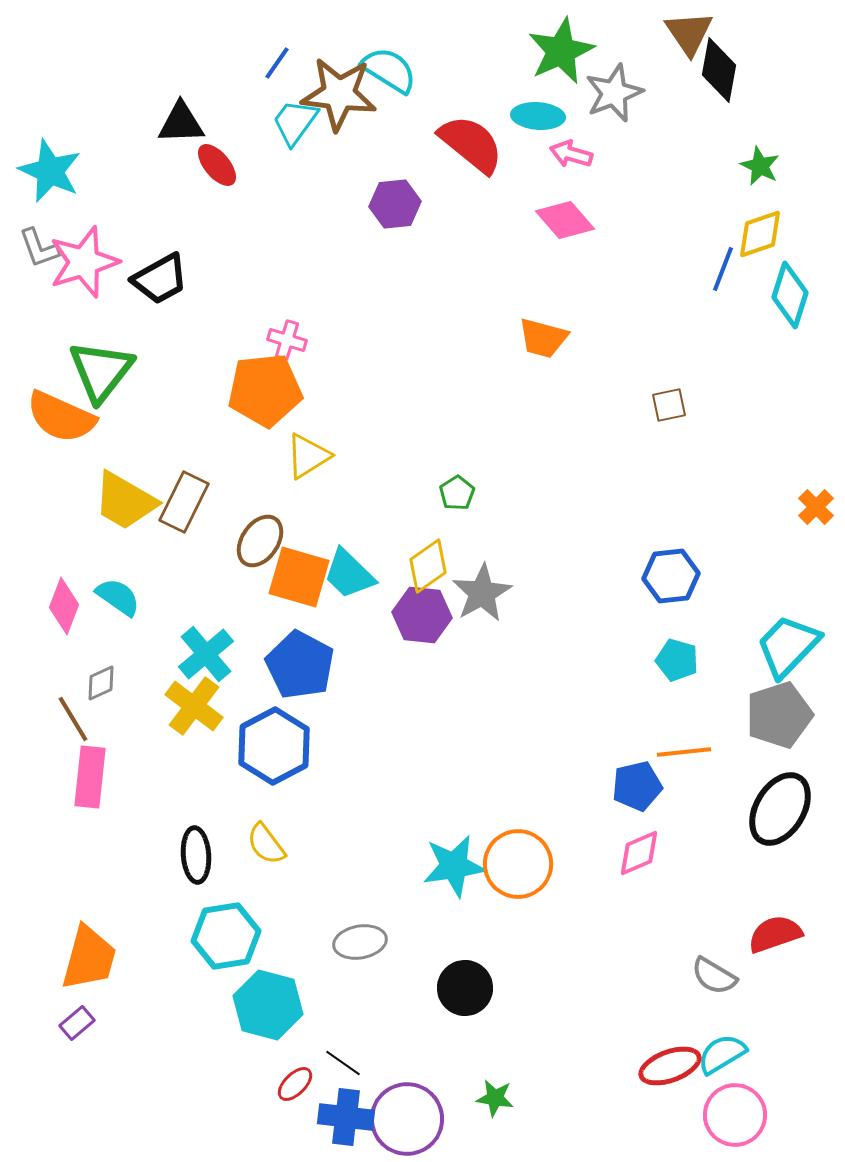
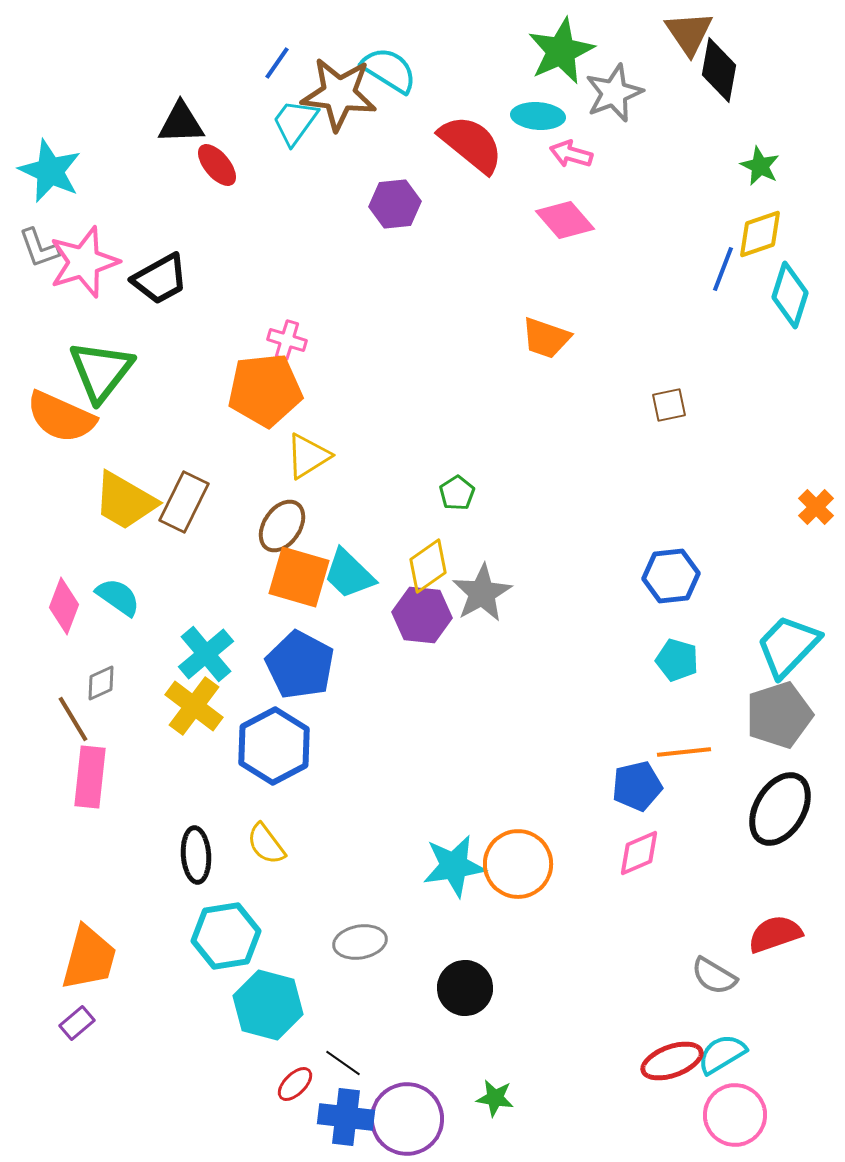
orange trapezoid at (543, 338): moved 3 px right; rotated 4 degrees clockwise
brown ellipse at (260, 541): moved 22 px right, 15 px up
red ellipse at (670, 1066): moved 2 px right, 5 px up
